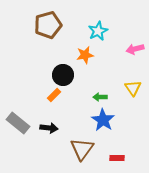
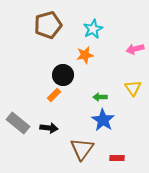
cyan star: moved 5 px left, 2 px up
